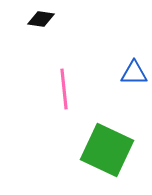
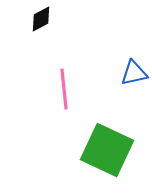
black diamond: rotated 36 degrees counterclockwise
blue triangle: rotated 12 degrees counterclockwise
